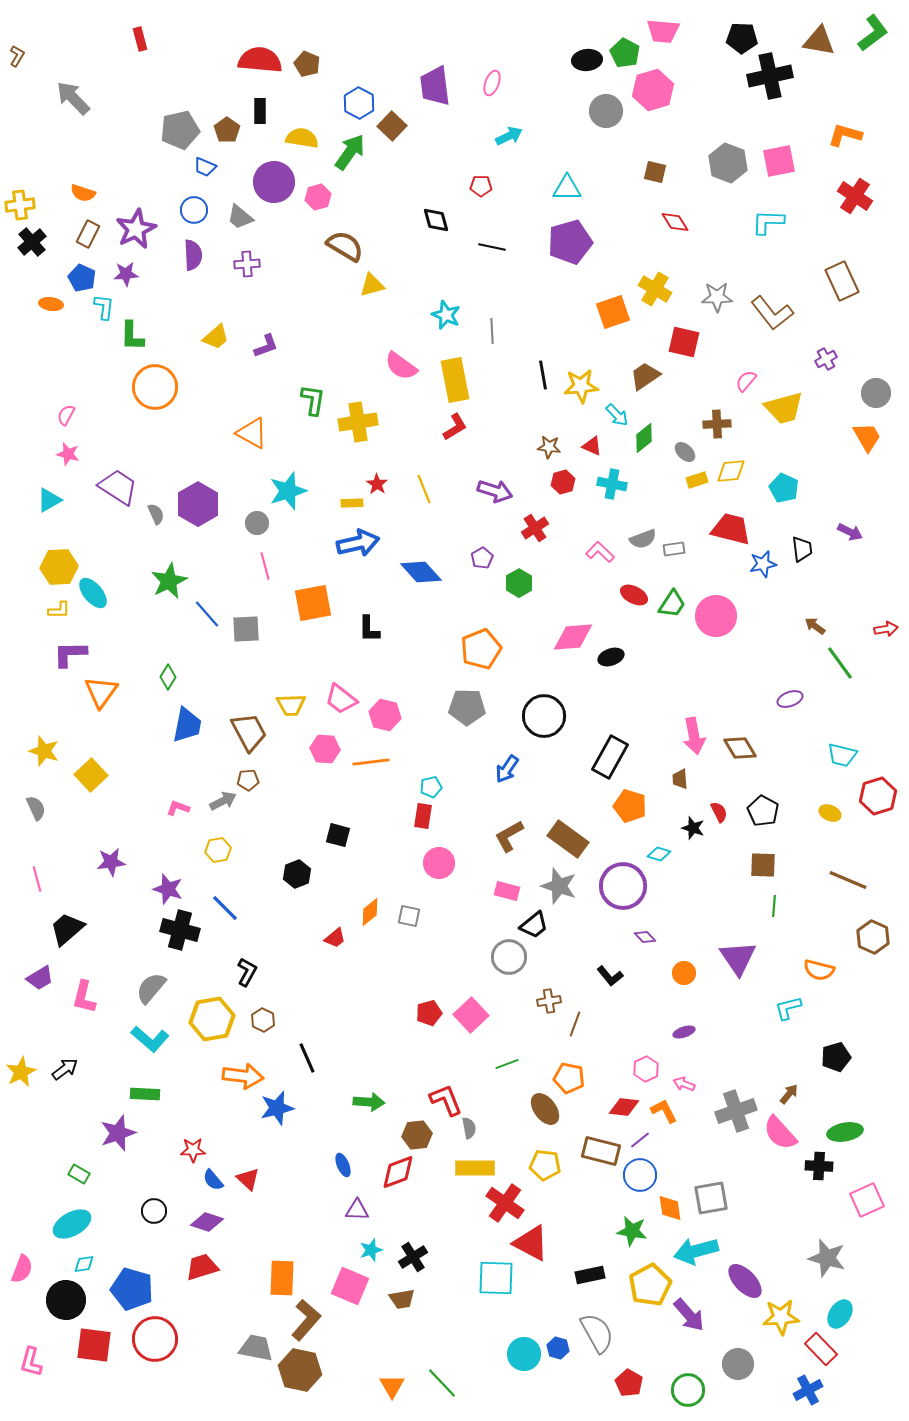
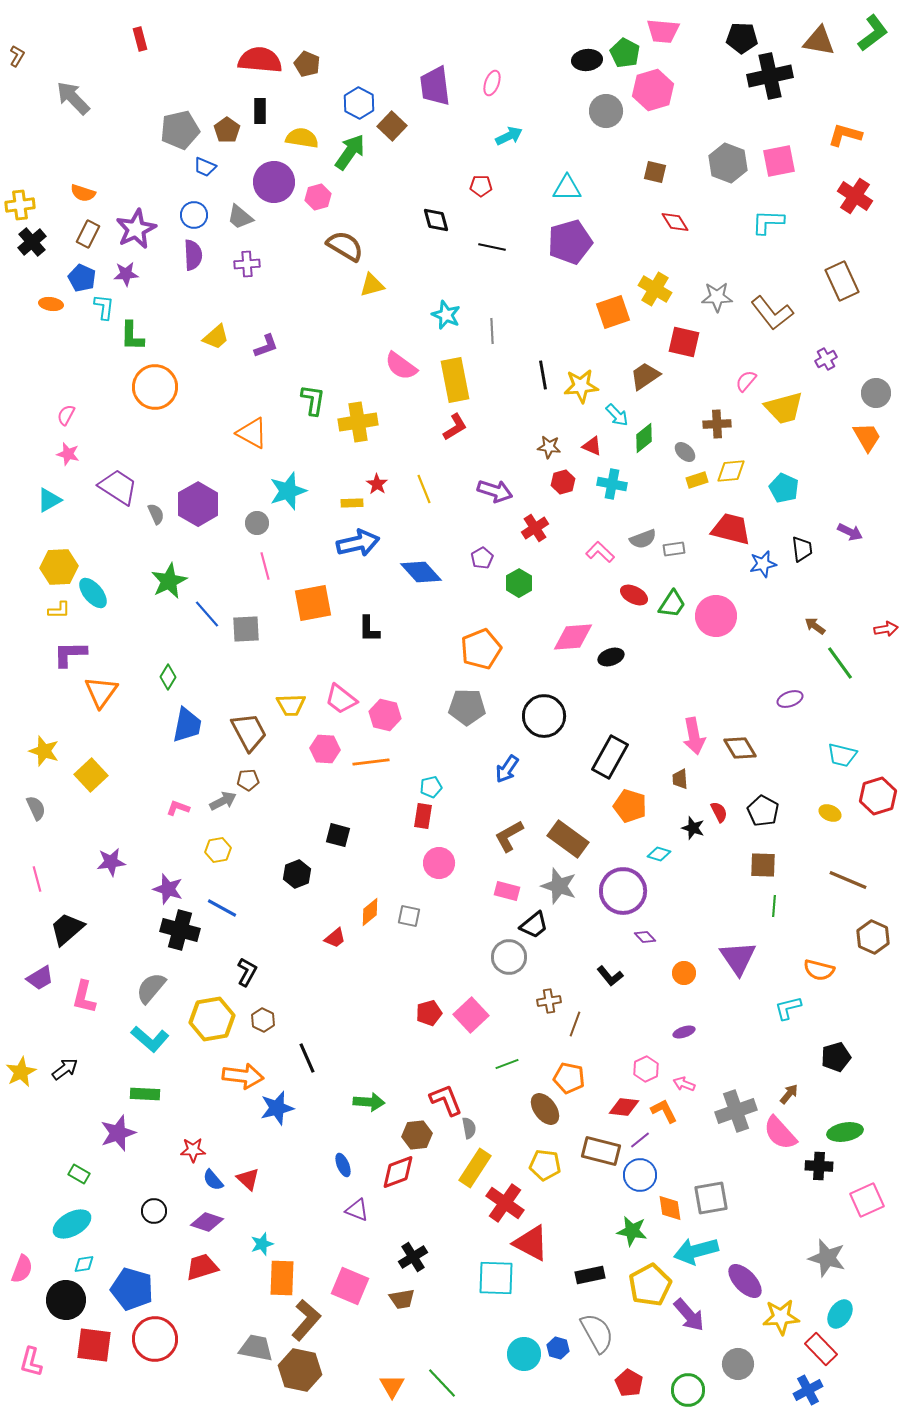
blue circle at (194, 210): moved 5 px down
purple circle at (623, 886): moved 5 px down
blue line at (225, 908): moved 3 px left; rotated 16 degrees counterclockwise
yellow rectangle at (475, 1168): rotated 57 degrees counterclockwise
purple triangle at (357, 1210): rotated 20 degrees clockwise
cyan star at (371, 1250): moved 109 px left, 6 px up
